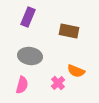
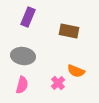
gray ellipse: moved 7 px left
